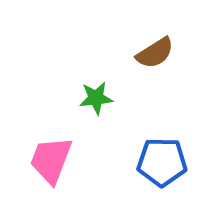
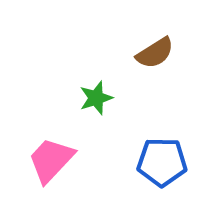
green star: rotated 12 degrees counterclockwise
pink trapezoid: rotated 22 degrees clockwise
